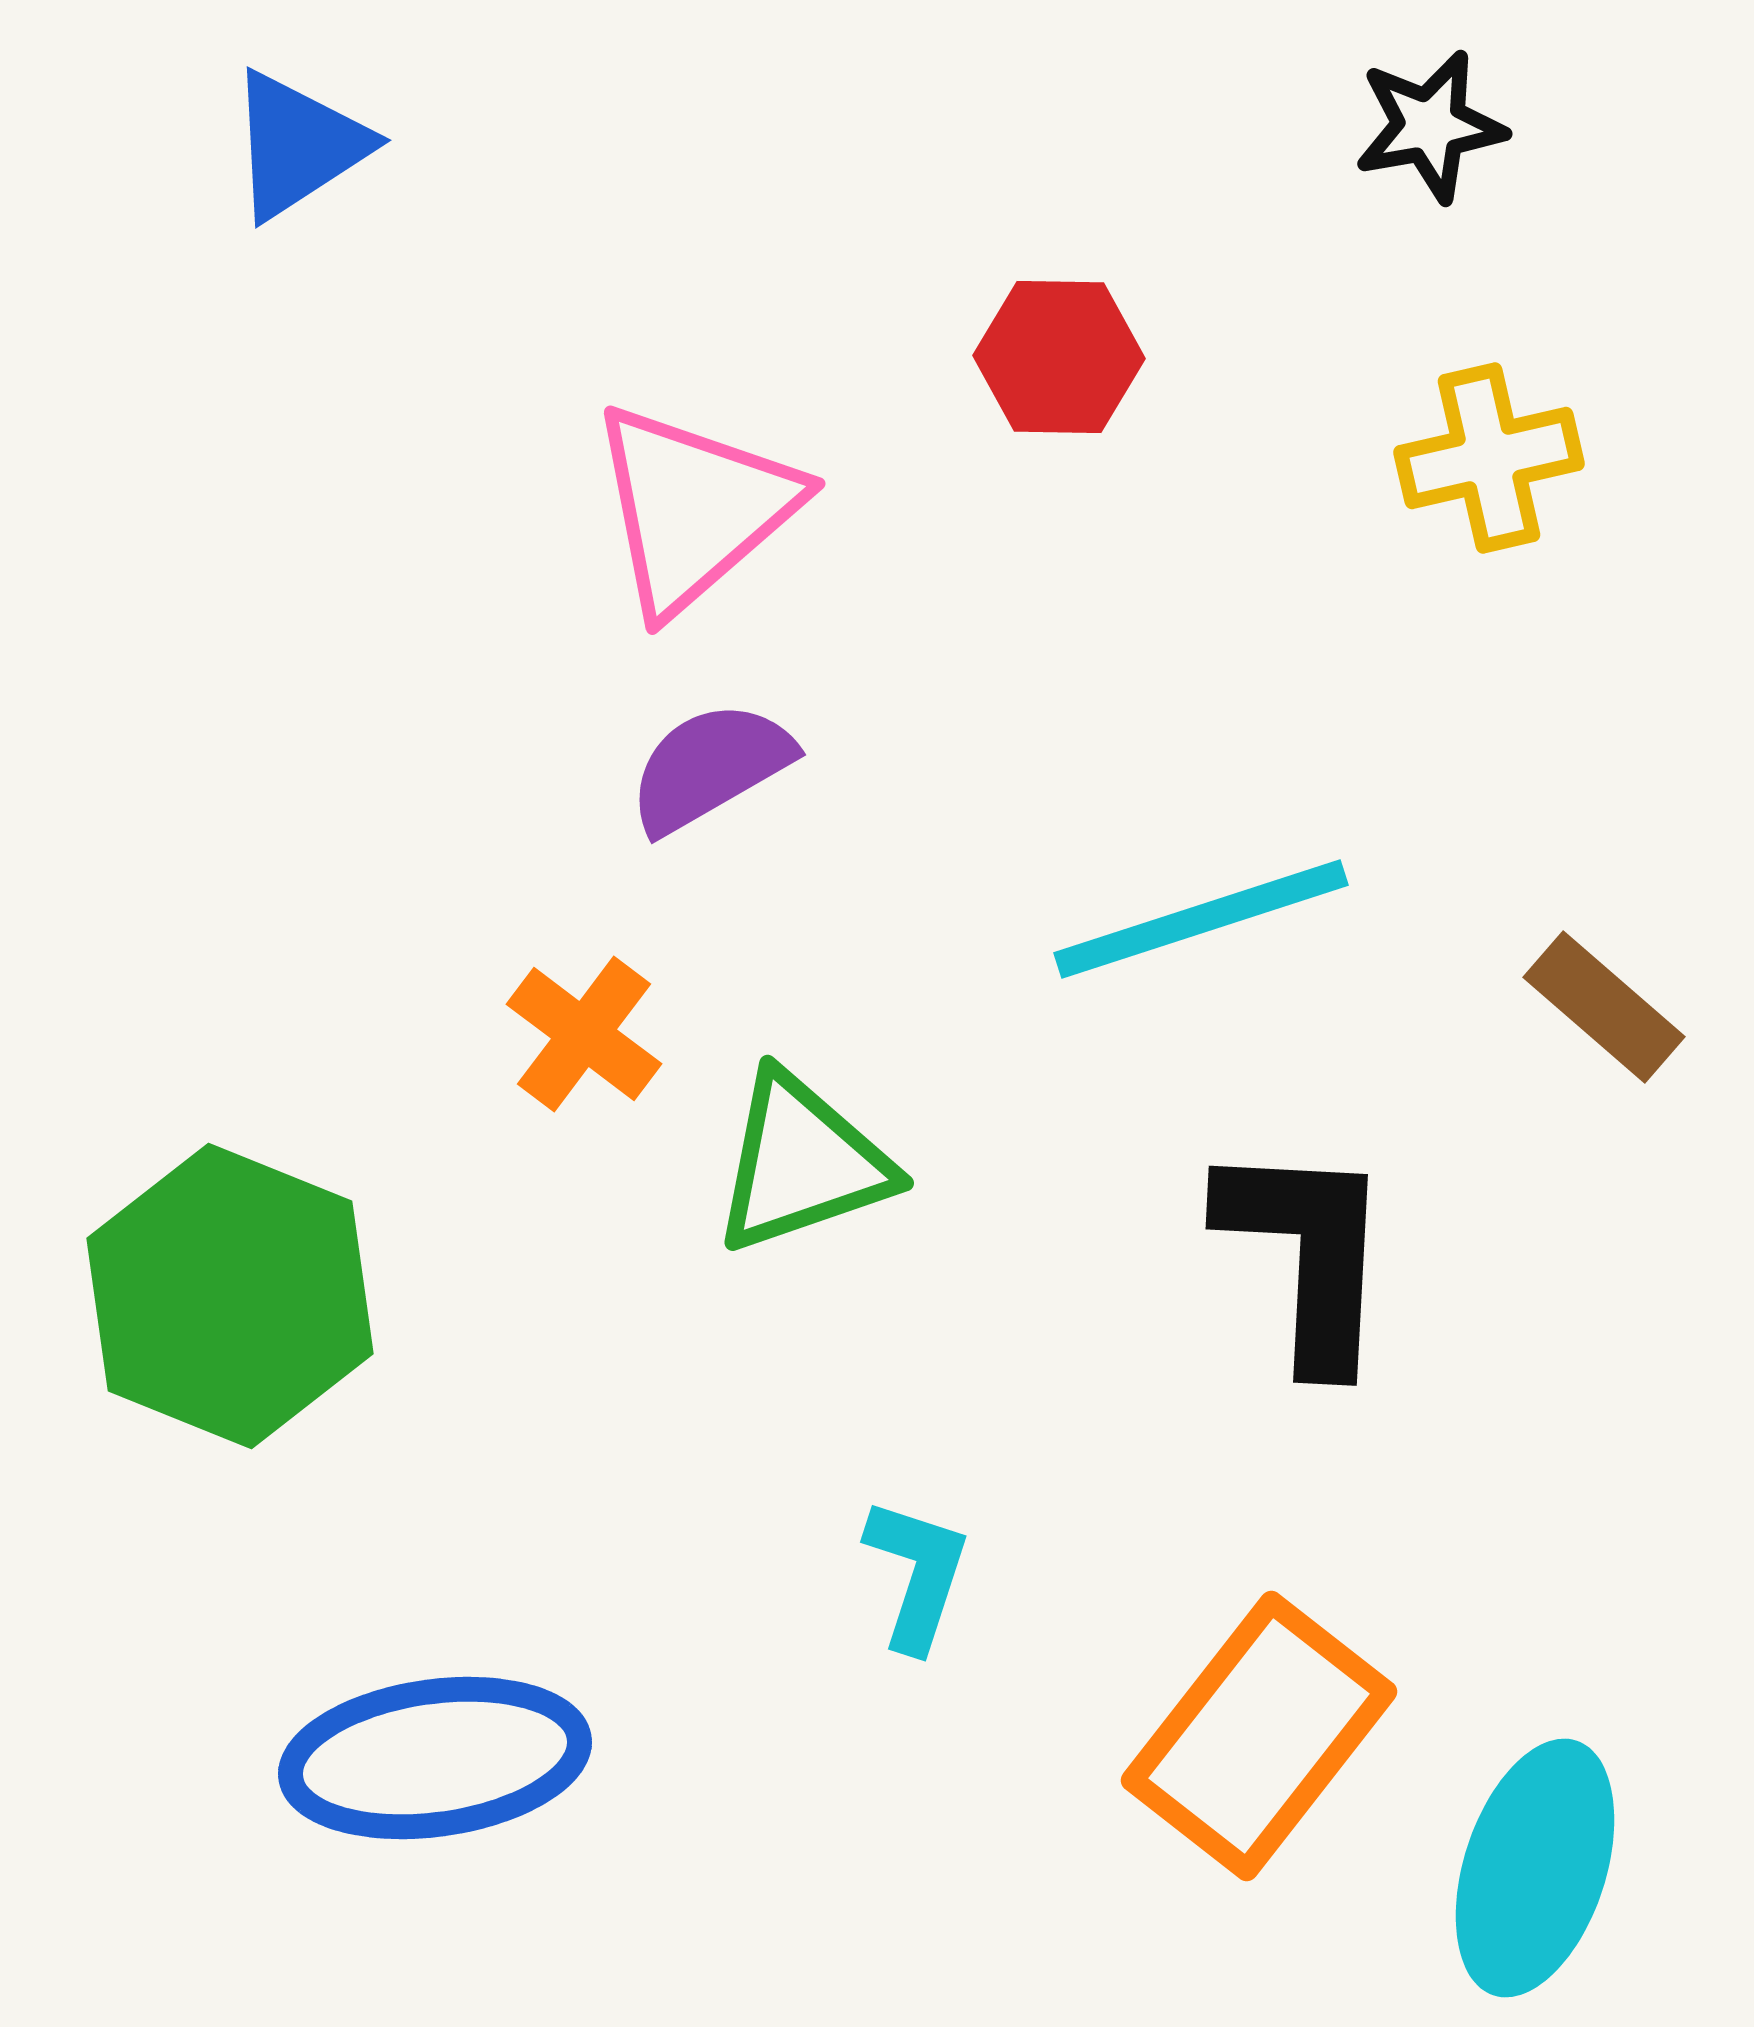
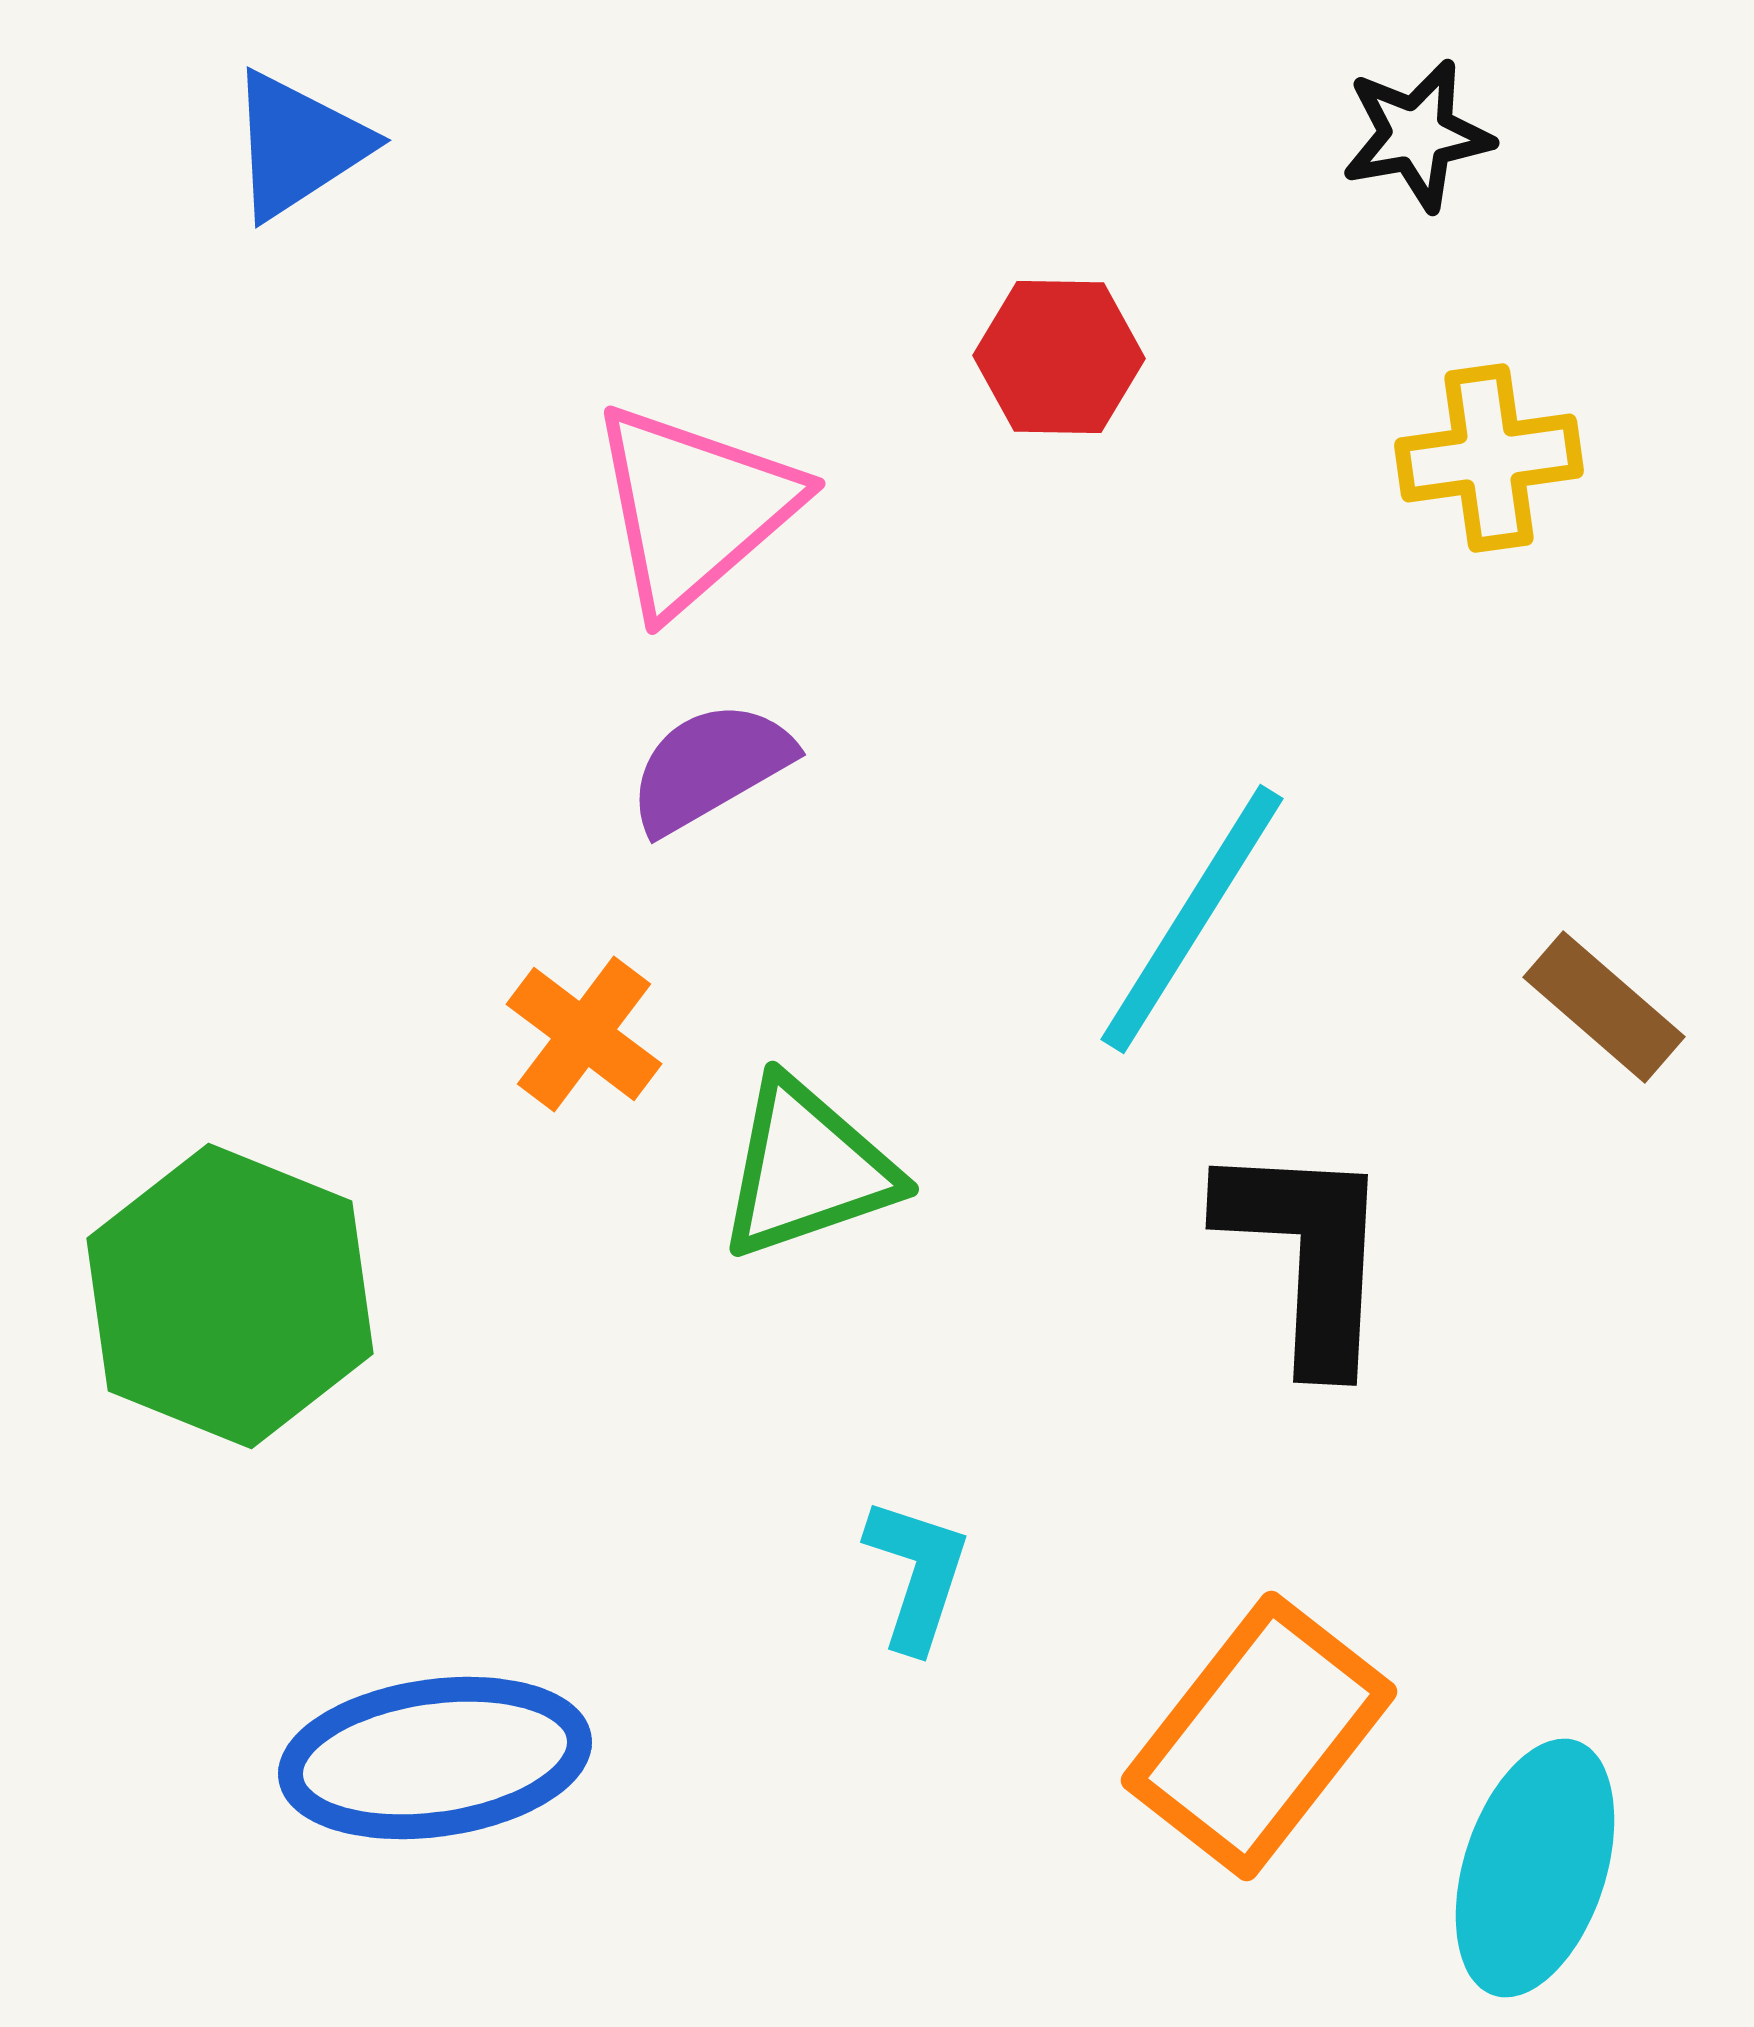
black star: moved 13 px left, 9 px down
yellow cross: rotated 5 degrees clockwise
cyan line: moved 9 px left; rotated 40 degrees counterclockwise
green triangle: moved 5 px right, 6 px down
